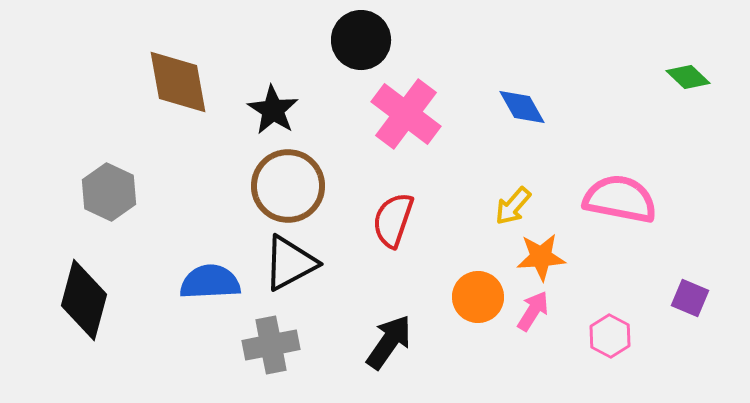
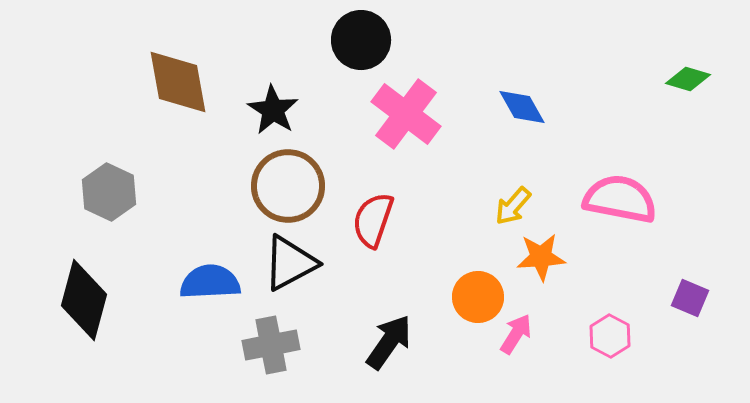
green diamond: moved 2 px down; rotated 27 degrees counterclockwise
red semicircle: moved 20 px left
pink arrow: moved 17 px left, 23 px down
